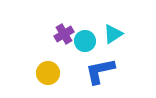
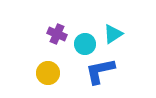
purple cross: moved 7 px left; rotated 36 degrees counterclockwise
cyan circle: moved 3 px down
